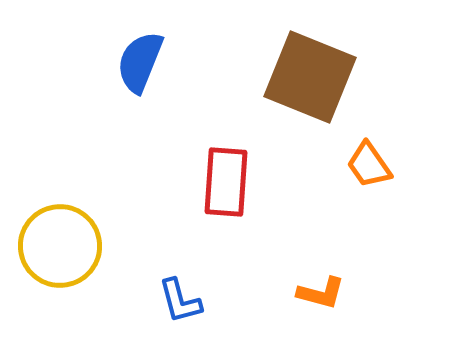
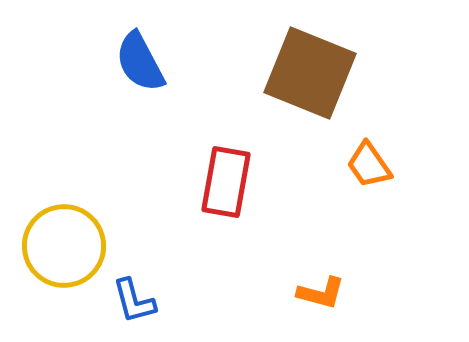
blue semicircle: rotated 50 degrees counterclockwise
brown square: moved 4 px up
red rectangle: rotated 6 degrees clockwise
yellow circle: moved 4 px right
blue L-shape: moved 46 px left
